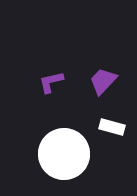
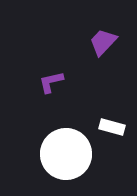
purple trapezoid: moved 39 px up
white circle: moved 2 px right
